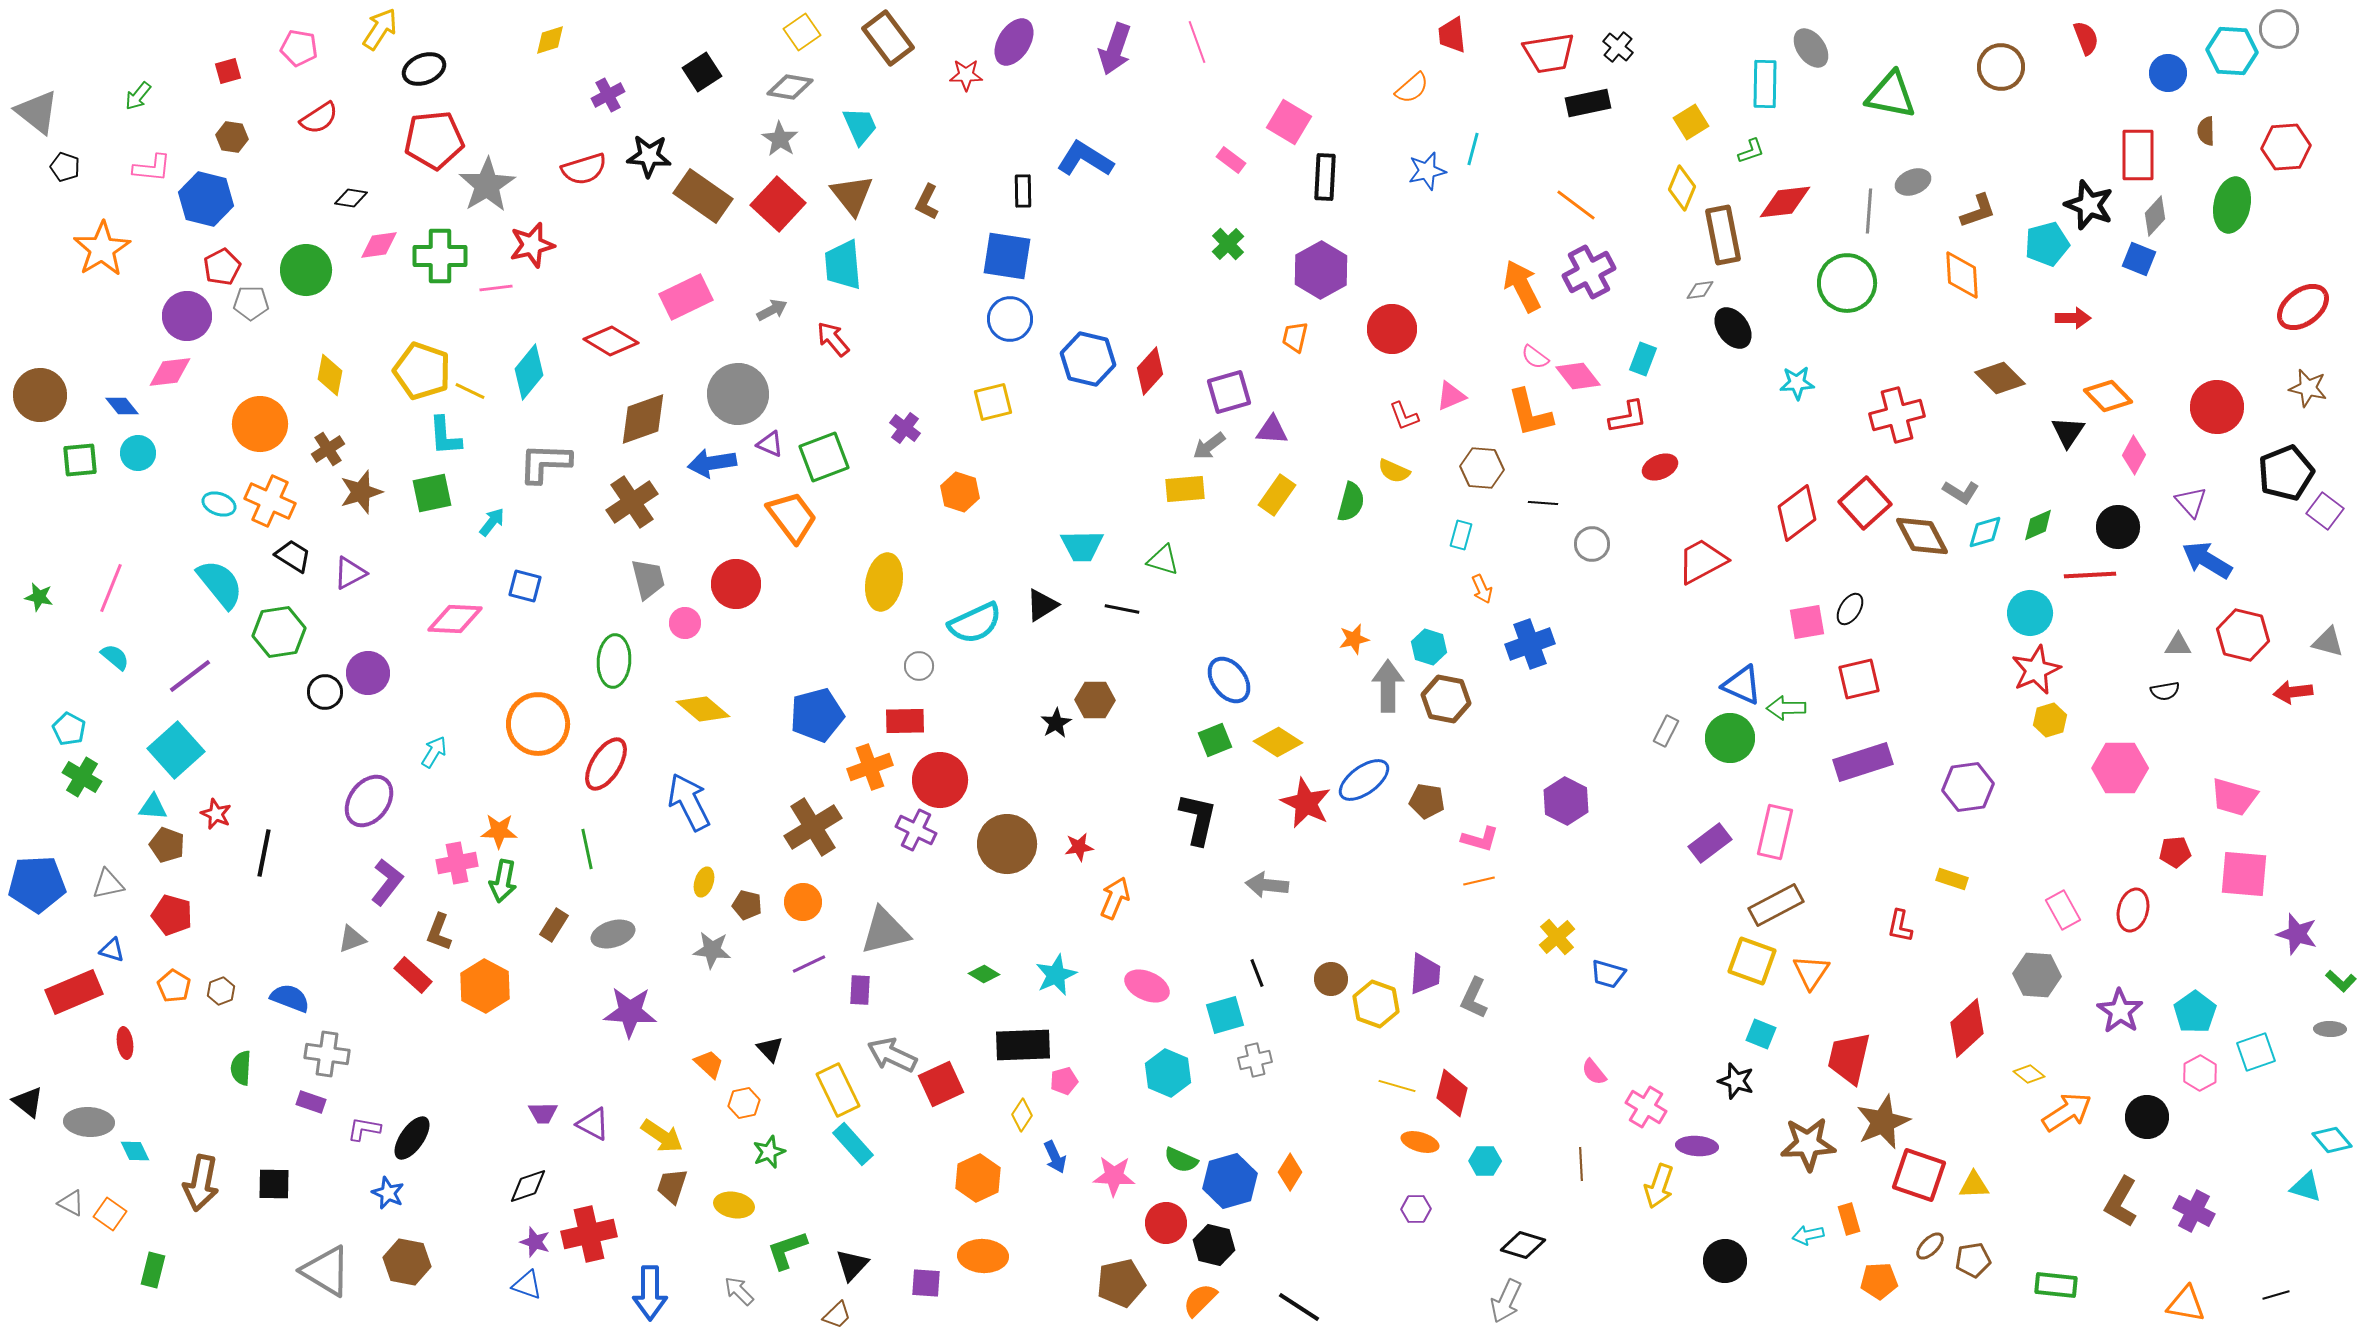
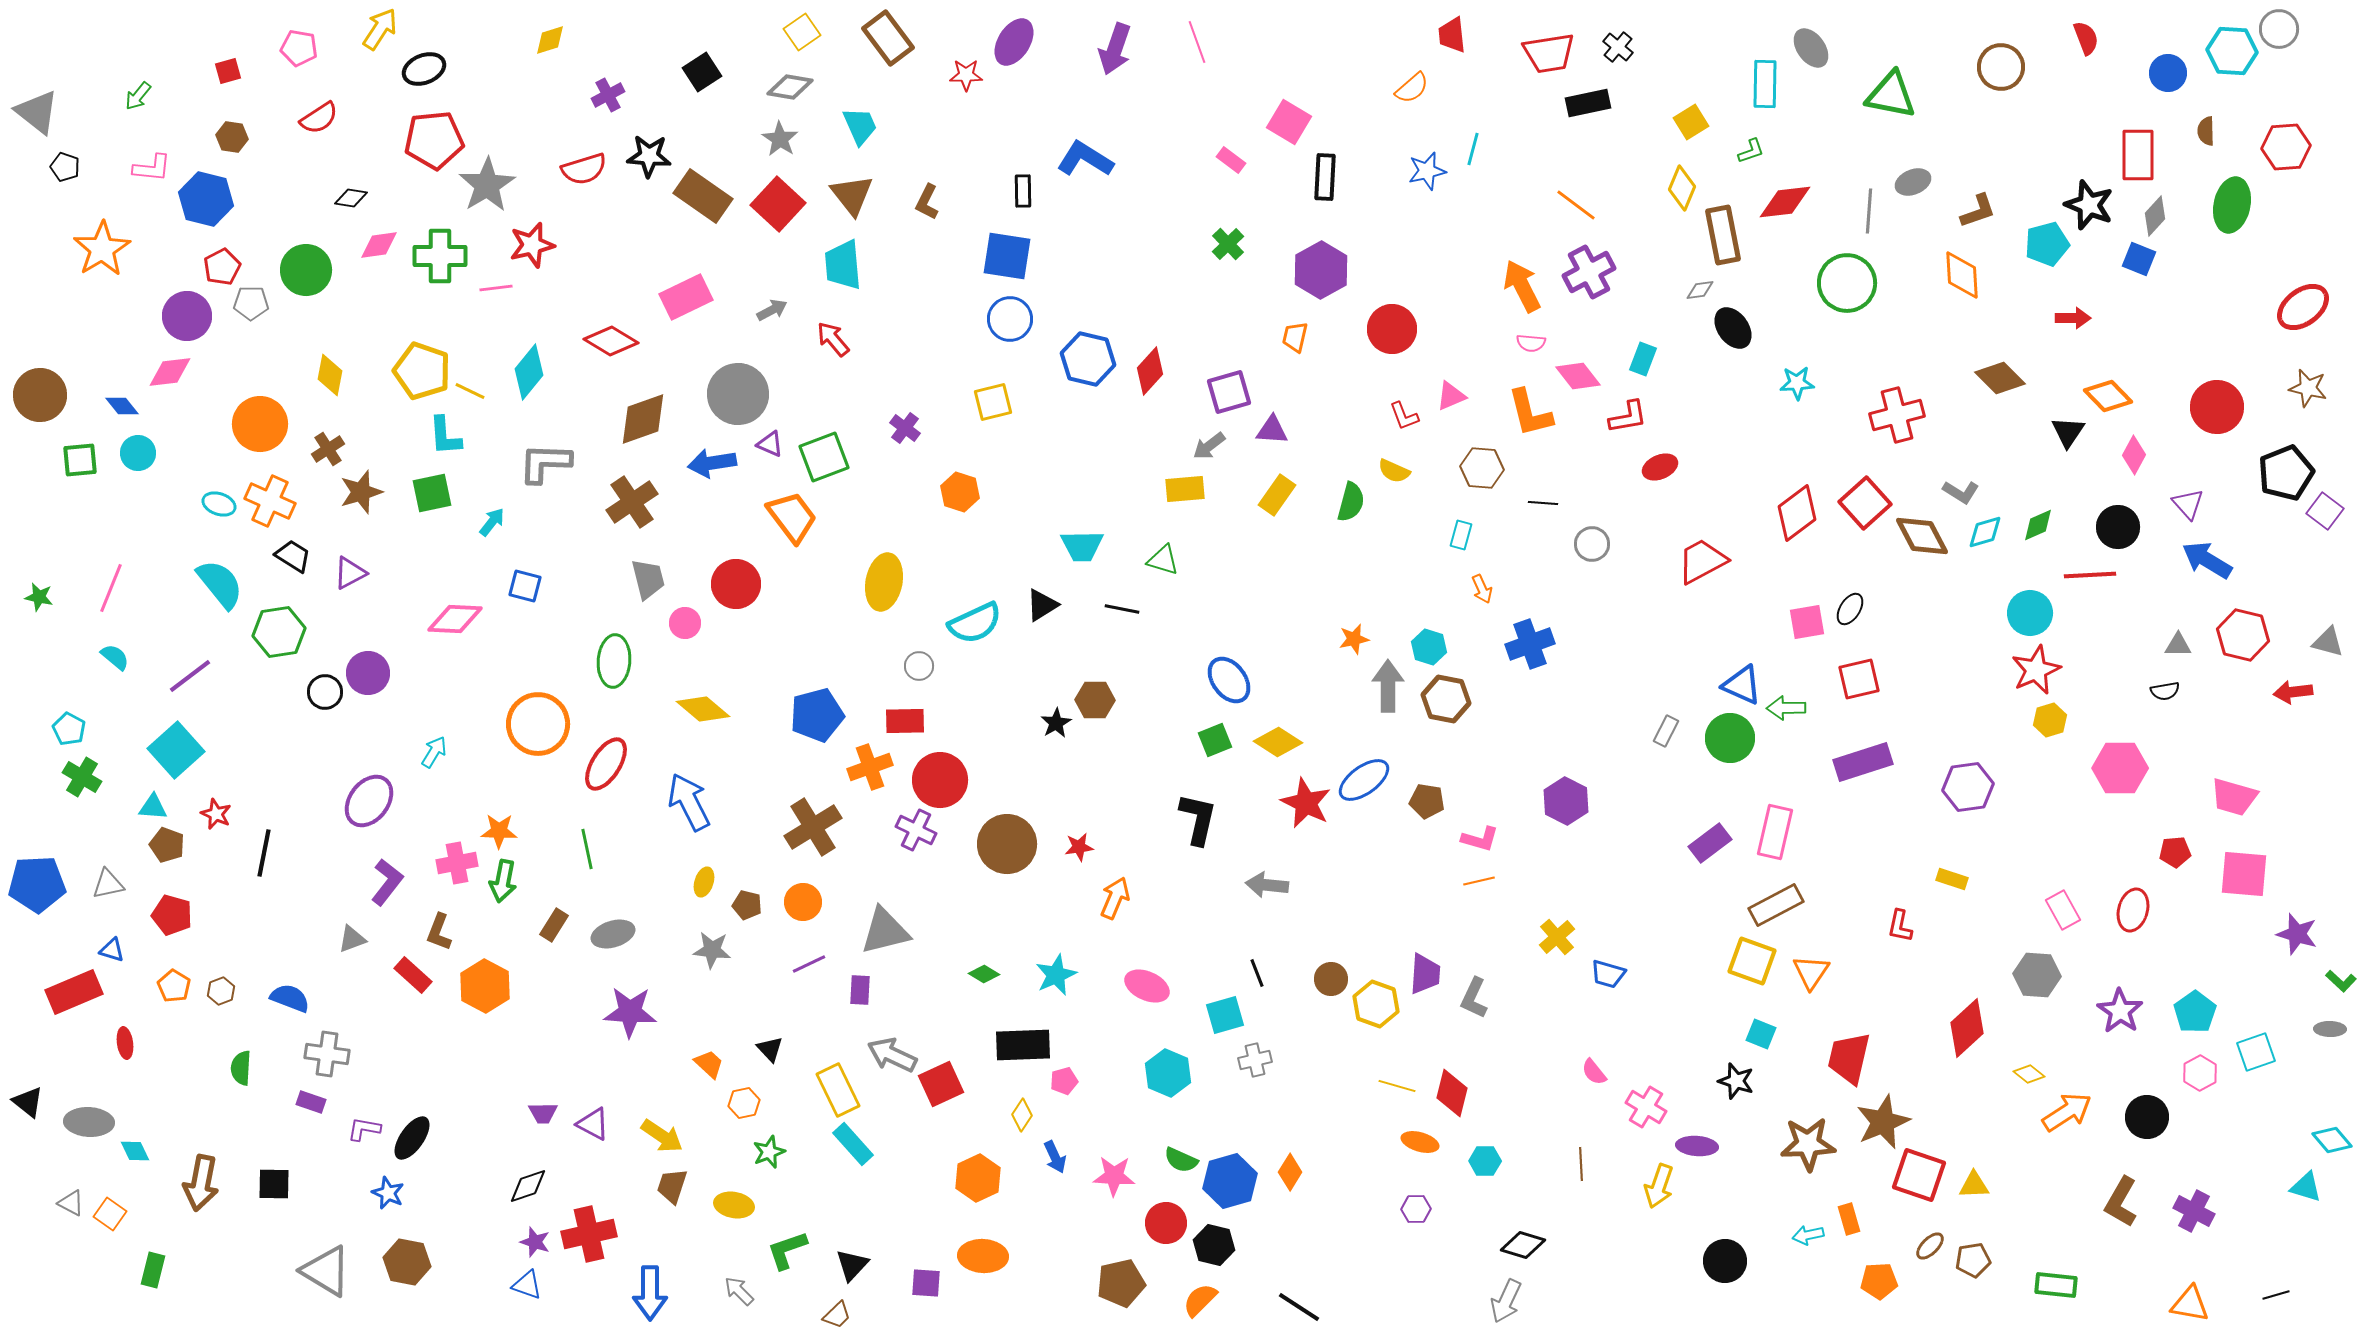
pink semicircle at (1535, 357): moved 4 px left, 14 px up; rotated 32 degrees counterclockwise
purple triangle at (2191, 502): moved 3 px left, 2 px down
orange triangle at (2186, 1304): moved 4 px right
